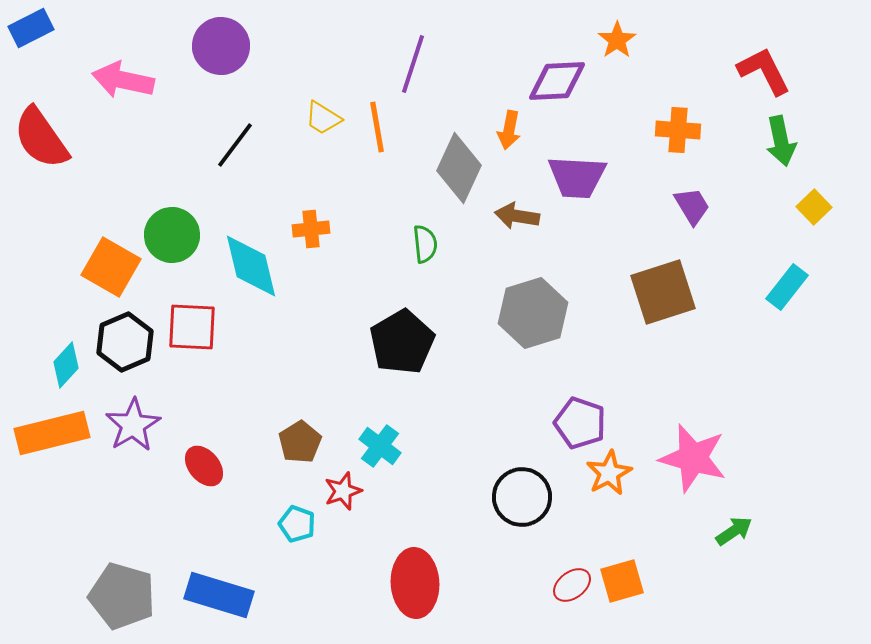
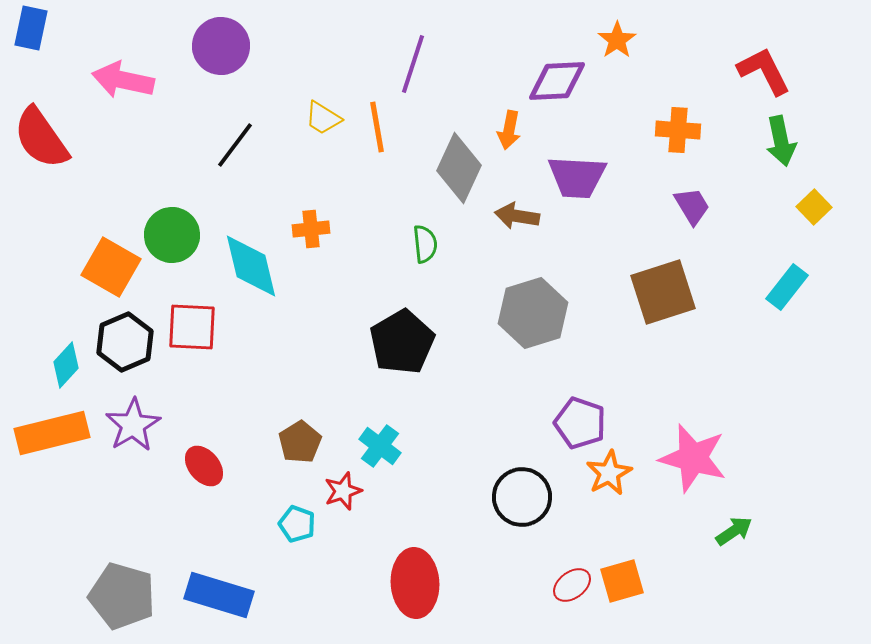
blue rectangle at (31, 28): rotated 51 degrees counterclockwise
